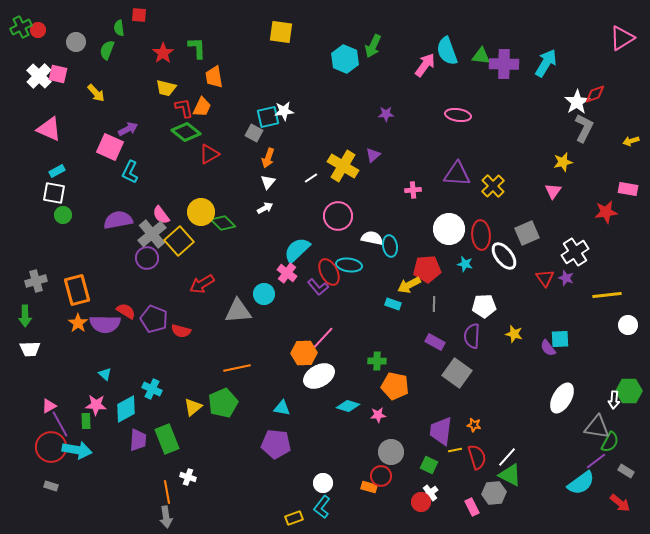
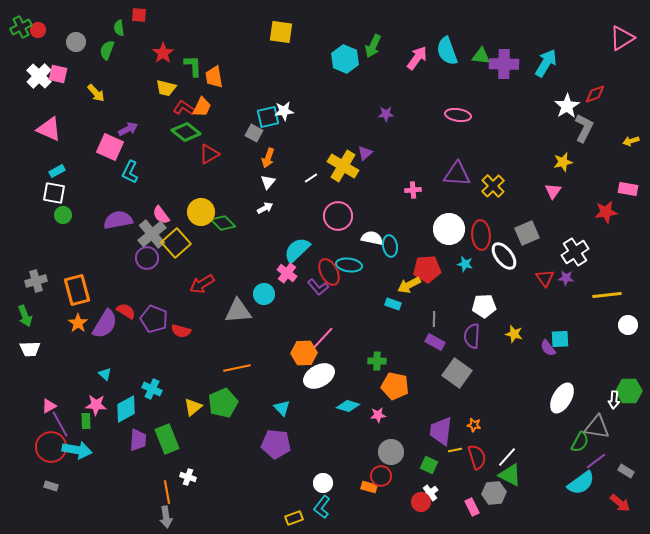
green L-shape at (197, 48): moved 4 px left, 18 px down
pink arrow at (425, 65): moved 8 px left, 7 px up
white star at (577, 102): moved 10 px left, 4 px down
red L-shape at (184, 108): rotated 45 degrees counterclockwise
purple triangle at (373, 155): moved 8 px left, 2 px up
yellow square at (179, 241): moved 3 px left, 2 px down
purple star at (566, 278): rotated 14 degrees counterclockwise
gray line at (434, 304): moved 15 px down
green arrow at (25, 316): rotated 20 degrees counterclockwise
purple semicircle at (105, 324): rotated 60 degrees counterclockwise
cyan triangle at (282, 408): rotated 36 degrees clockwise
green semicircle at (610, 442): moved 30 px left
